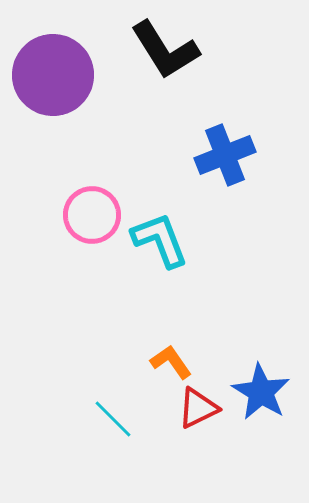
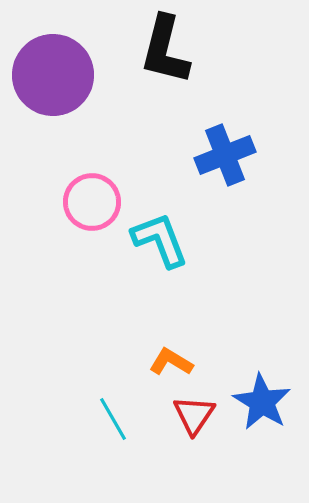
black L-shape: rotated 46 degrees clockwise
pink circle: moved 13 px up
orange L-shape: rotated 24 degrees counterclockwise
blue star: moved 1 px right, 10 px down
red triangle: moved 4 px left, 7 px down; rotated 30 degrees counterclockwise
cyan line: rotated 15 degrees clockwise
